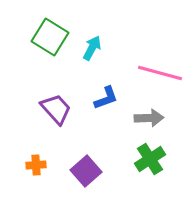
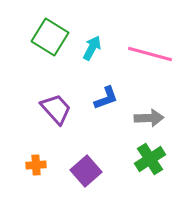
pink line: moved 10 px left, 19 px up
